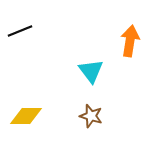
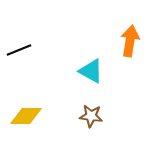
black line: moved 1 px left, 19 px down
cyan triangle: rotated 24 degrees counterclockwise
brown star: rotated 10 degrees counterclockwise
